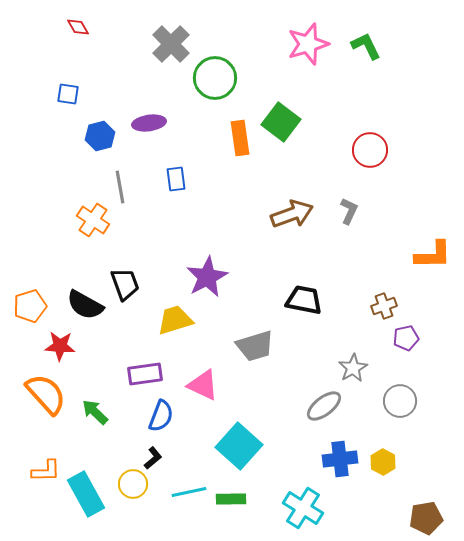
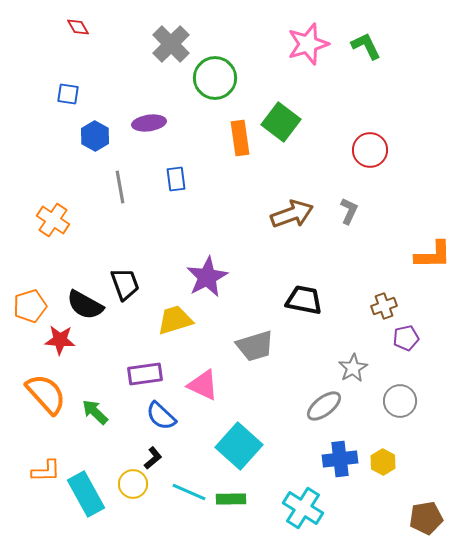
blue hexagon at (100, 136): moved 5 px left; rotated 16 degrees counterclockwise
orange cross at (93, 220): moved 40 px left
red star at (60, 346): moved 6 px up
blue semicircle at (161, 416): rotated 112 degrees clockwise
cyan line at (189, 492): rotated 36 degrees clockwise
